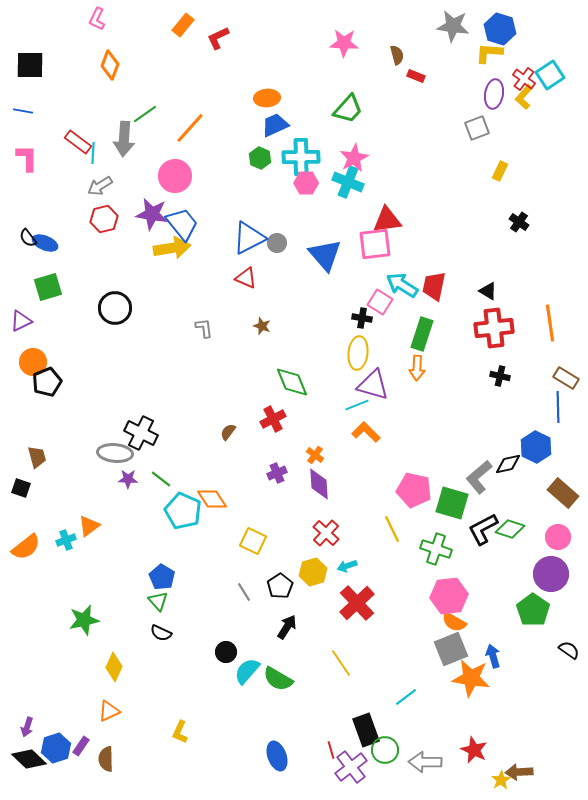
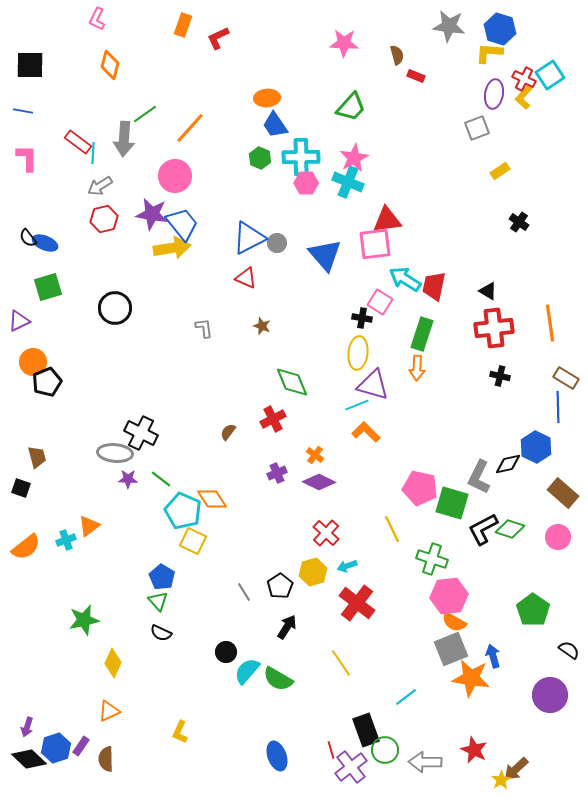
orange rectangle at (183, 25): rotated 20 degrees counterclockwise
gray star at (453, 26): moved 4 px left
orange diamond at (110, 65): rotated 8 degrees counterclockwise
red cross at (524, 79): rotated 10 degrees counterclockwise
green trapezoid at (348, 109): moved 3 px right, 2 px up
blue trapezoid at (275, 125): rotated 100 degrees counterclockwise
yellow rectangle at (500, 171): rotated 30 degrees clockwise
cyan arrow at (402, 285): moved 3 px right, 6 px up
purple triangle at (21, 321): moved 2 px left
gray L-shape at (479, 477): rotated 24 degrees counterclockwise
purple diamond at (319, 484): moved 2 px up; rotated 60 degrees counterclockwise
pink pentagon at (414, 490): moved 6 px right, 2 px up
yellow square at (253, 541): moved 60 px left
green cross at (436, 549): moved 4 px left, 10 px down
purple circle at (551, 574): moved 1 px left, 121 px down
red cross at (357, 603): rotated 9 degrees counterclockwise
yellow diamond at (114, 667): moved 1 px left, 4 px up
brown arrow at (519, 772): moved 3 px left, 3 px up; rotated 40 degrees counterclockwise
